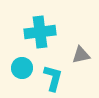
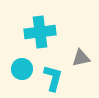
gray triangle: moved 3 px down
cyan circle: moved 1 px down
